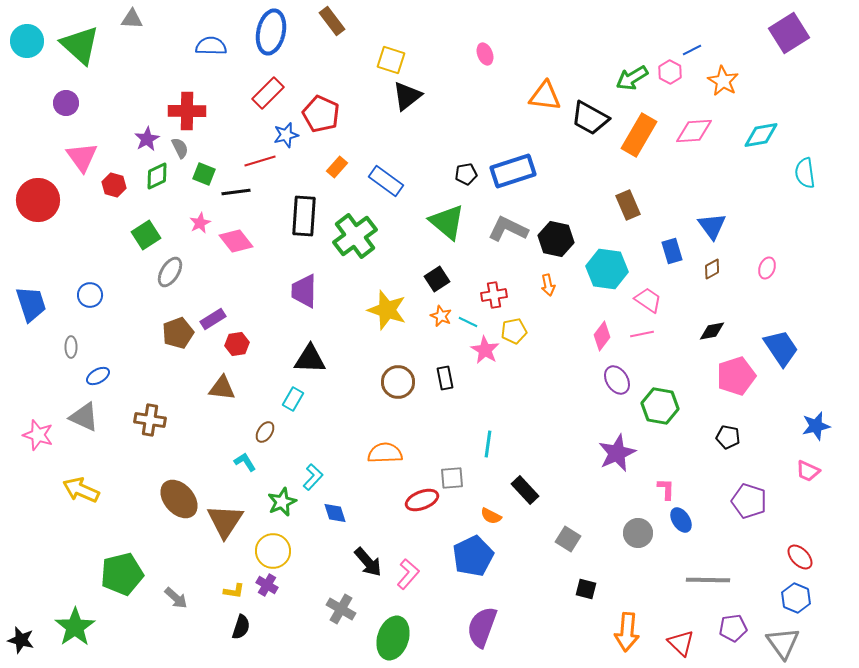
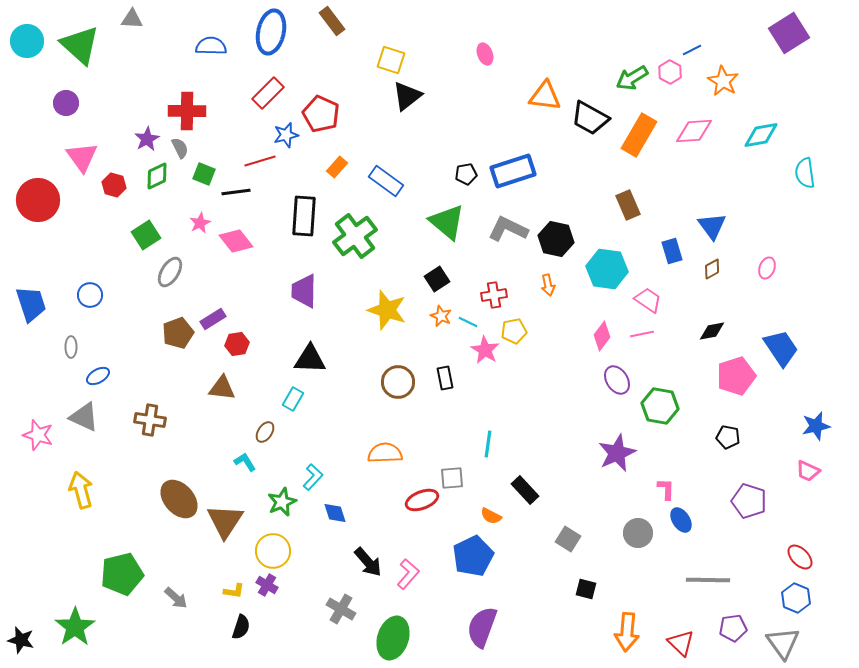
yellow arrow at (81, 490): rotated 51 degrees clockwise
